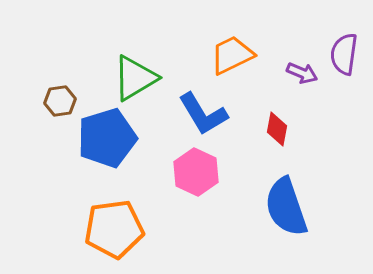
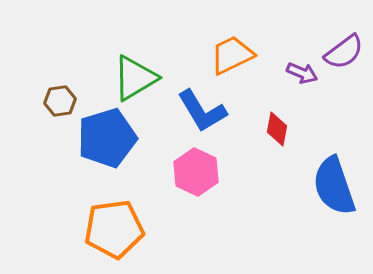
purple semicircle: moved 2 px up; rotated 135 degrees counterclockwise
blue L-shape: moved 1 px left, 3 px up
blue semicircle: moved 48 px right, 21 px up
